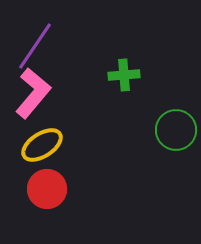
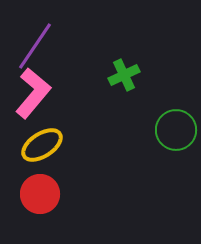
green cross: rotated 20 degrees counterclockwise
red circle: moved 7 px left, 5 px down
